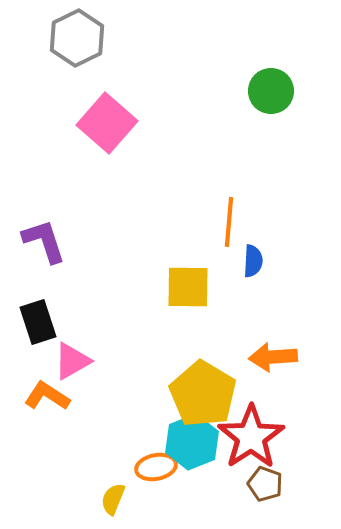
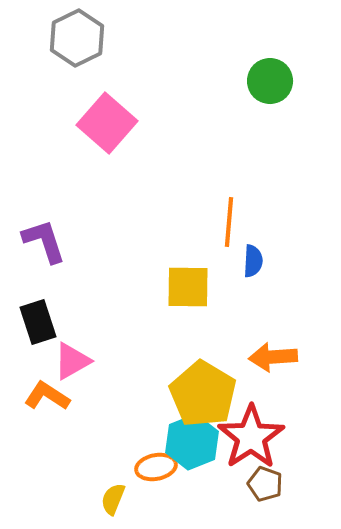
green circle: moved 1 px left, 10 px up
